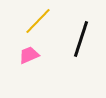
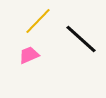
black line: rotated 66 degrees counterclockwise
